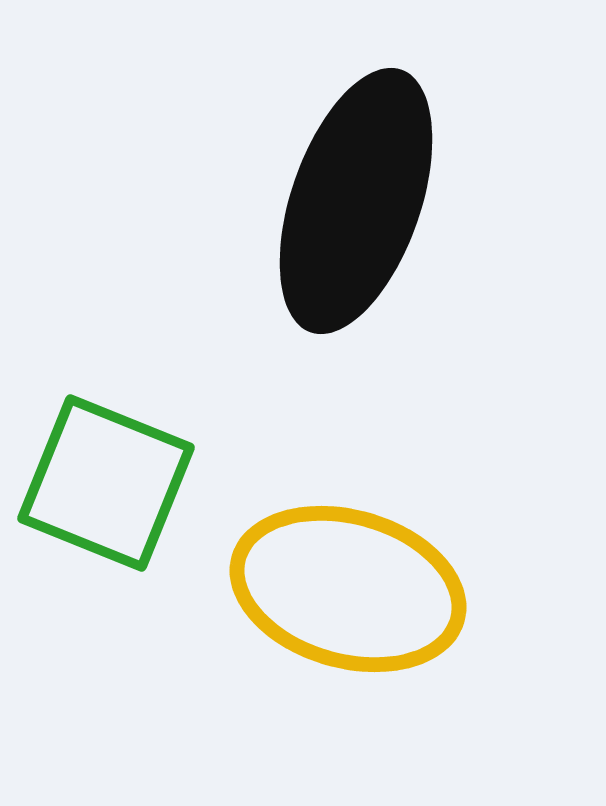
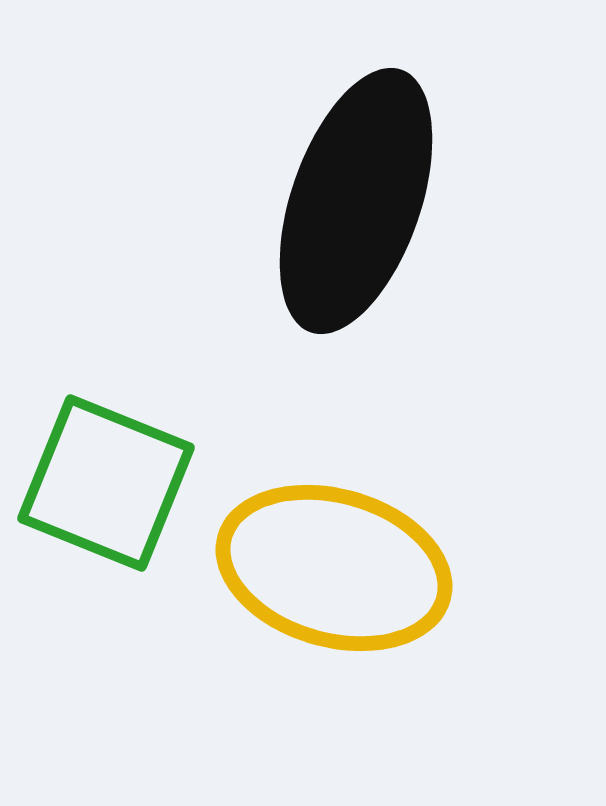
yellow ellipse: moved 14 px left, 21 px up
